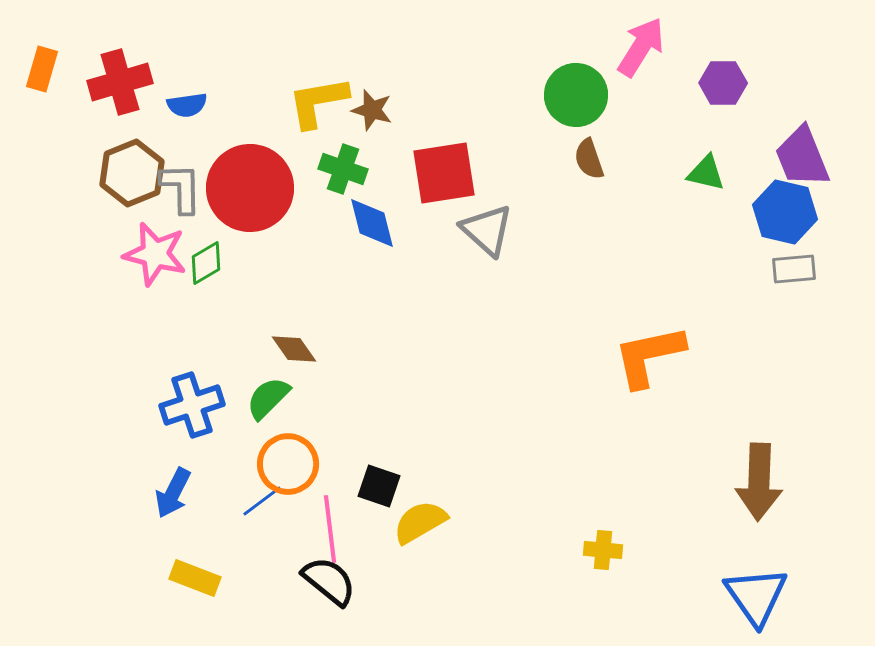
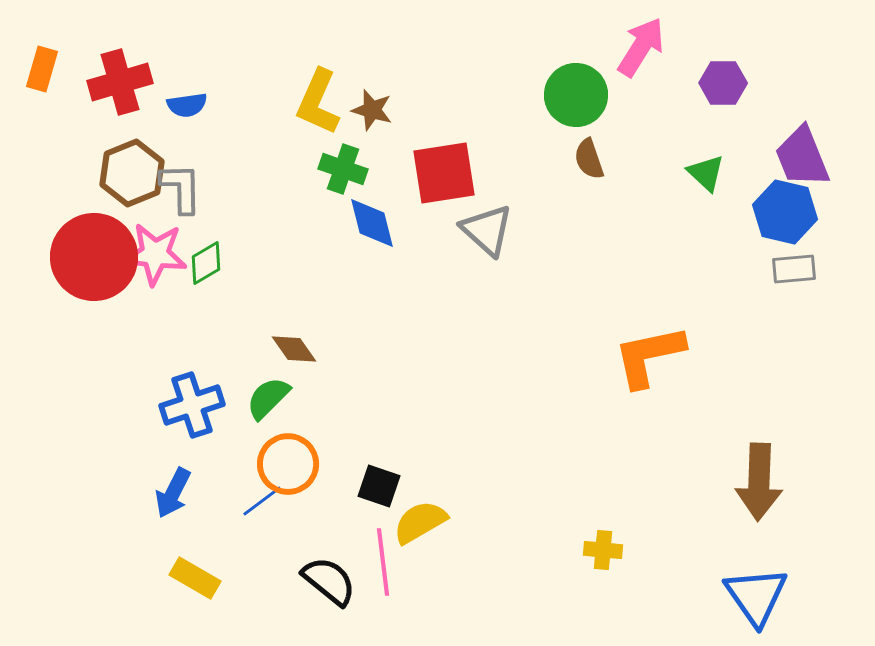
yellow L-shape: rotated 56 degrees counterclockwise
green triangle: rotated 30 degrees clockwise
red circle: moved 156 px left, 69 px down
pink star: rotated 8 degrees counterclockwise
pink line: moved 53 px right, 33 px down
yellow rectangle: rotated 9 degrees clockwise
